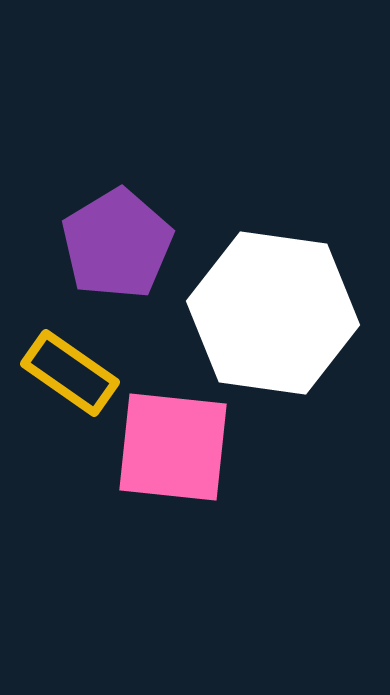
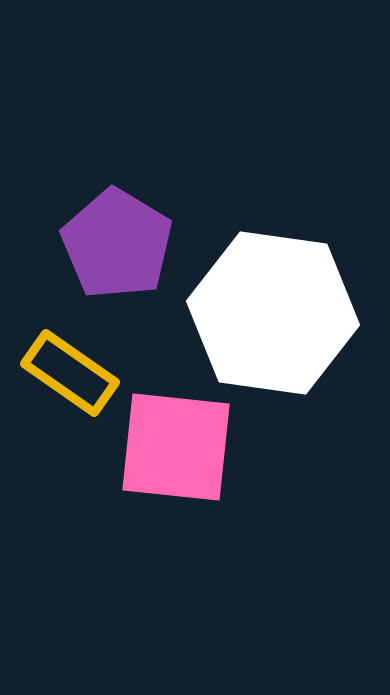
purple pentagon: rotated 10 degrees counterclockwise
pink square: moved 3 px right
